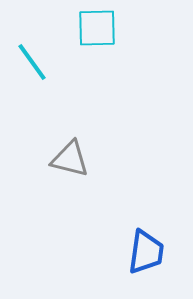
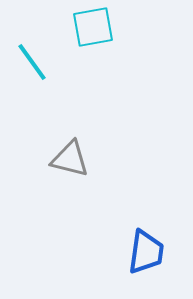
cyan square: moved 4 px left, 1 px up; rotated 9 degrees counterclockwise
